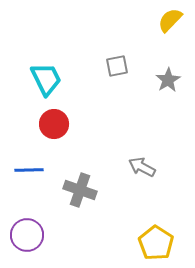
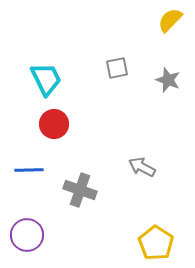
gray square: moved 2 px down
gray star: rotated 20 degrees counterclockwise
